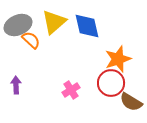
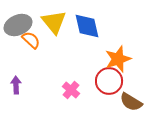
yellow triangle: rotated 28 degrees counterclockwise
red circle: moved 2 px left, 2 px up
pink cross: rotated 18 degrees counterclockwise
